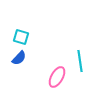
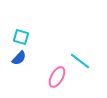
cyan line: rotated 45 degrees counterclockwise
